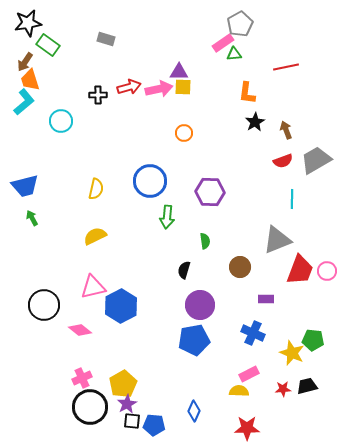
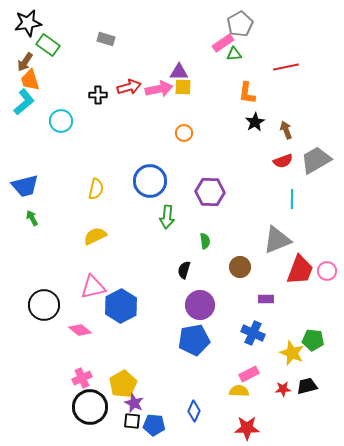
purple star at (127, 404): moved 7 px right, 1 px up; rotated 18 degrees counterclockwise
